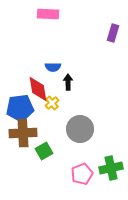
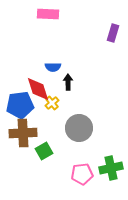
red diamond: rotated 8 degrees counterclockwise
blue pentagon: moved 3 px up
gray circle: moved 1 px left, 1 px up
pink pentagon: rotated 15 degrees clockwise
